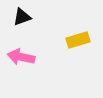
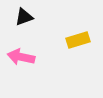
black triangle: moved 2 px right
